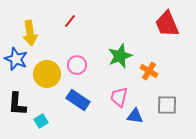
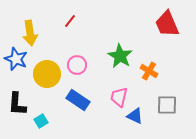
green star: rotated 20 degrees counterclockwise
blue triangle: rotated 18 degrees clockwise
